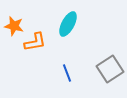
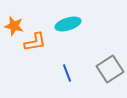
cyan ellipse: rotated 45 degrees clockwise
